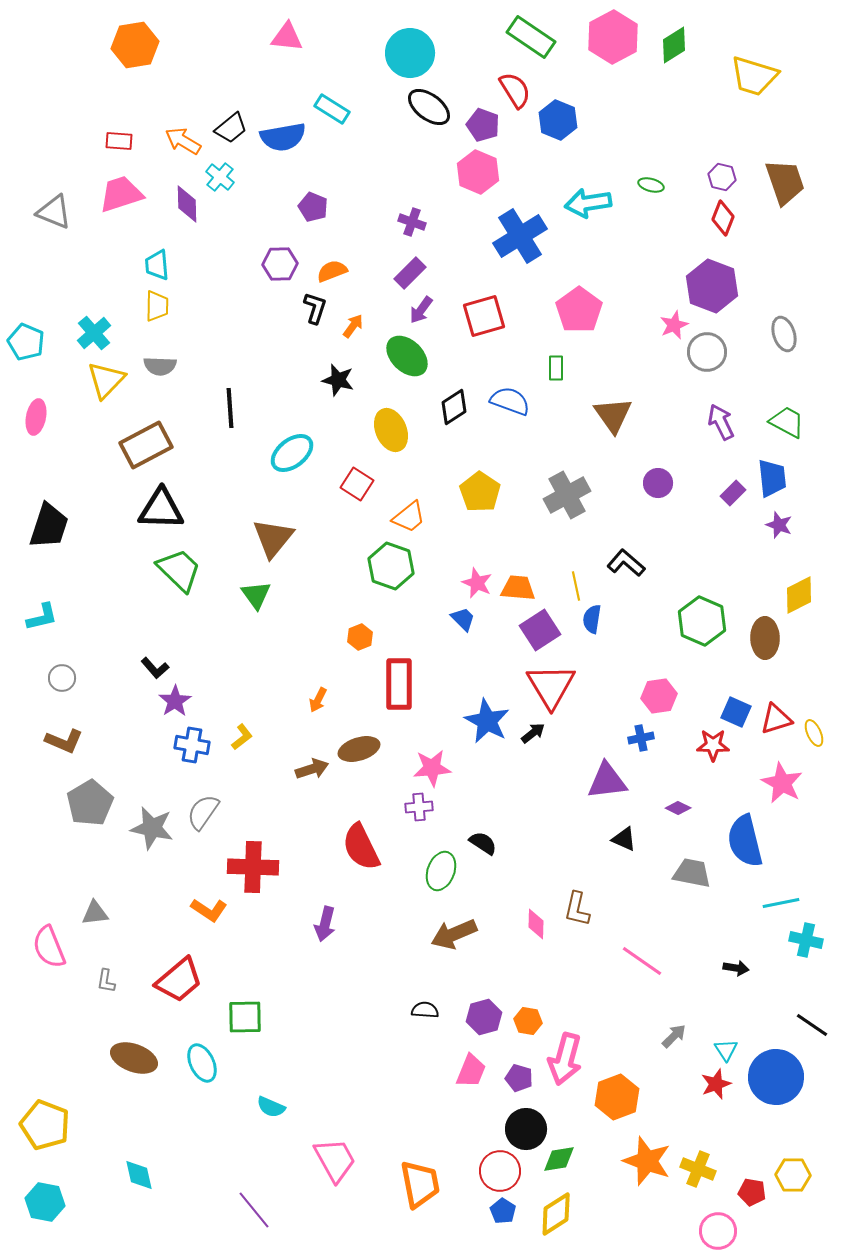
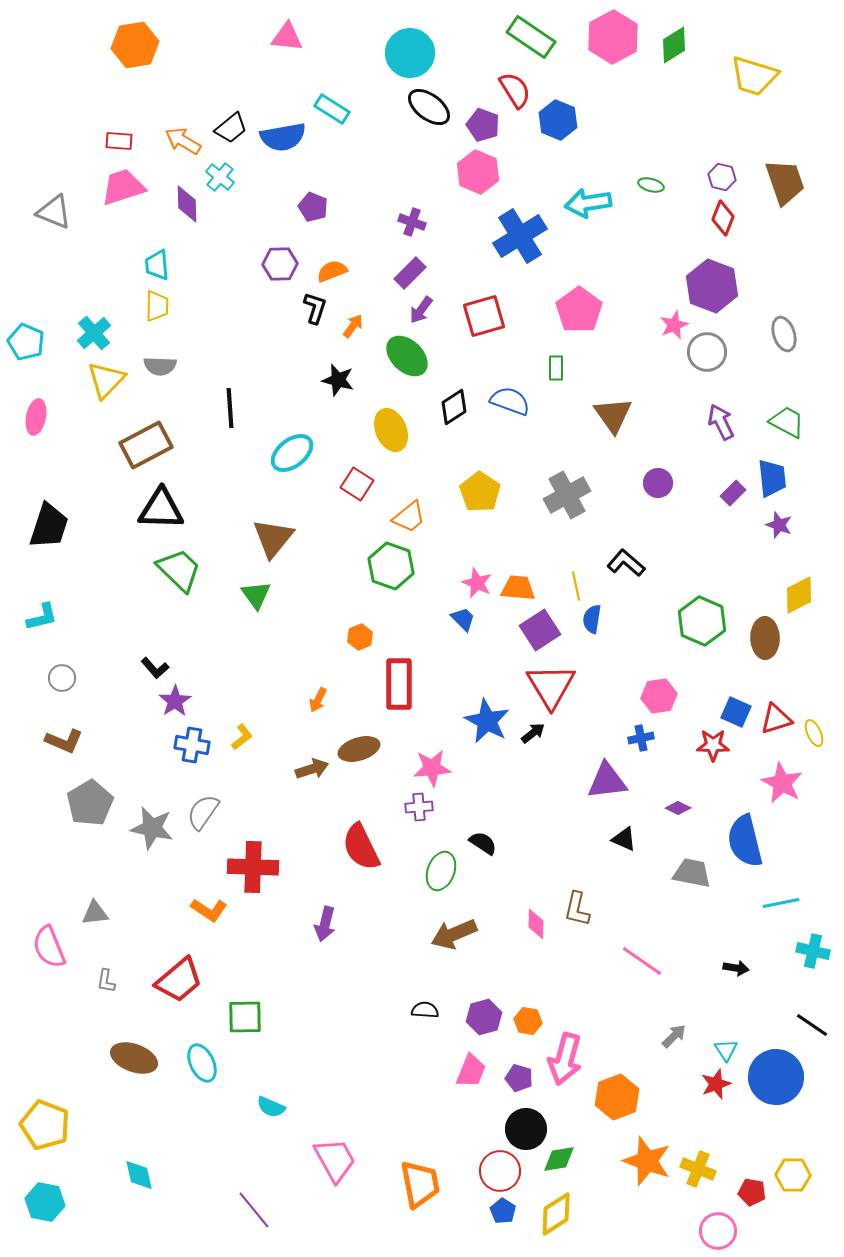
pink trapezoid at (121, 194): moved 2 px right, 7 px up
cyan cross at (806, 940): moved 7 px right, 11 px down
